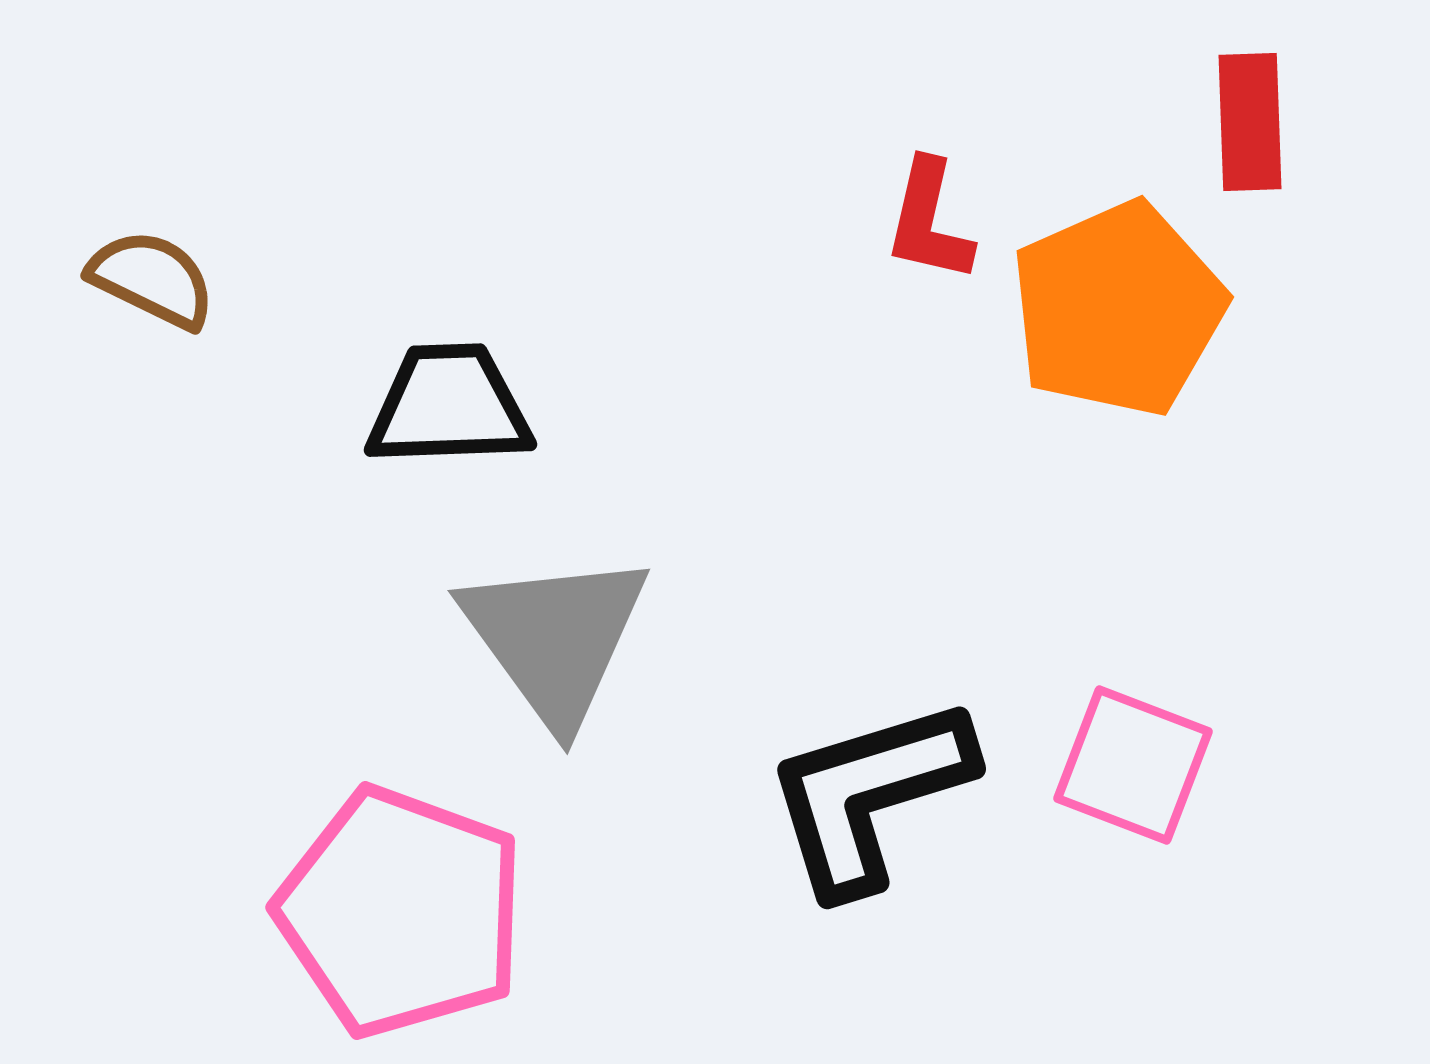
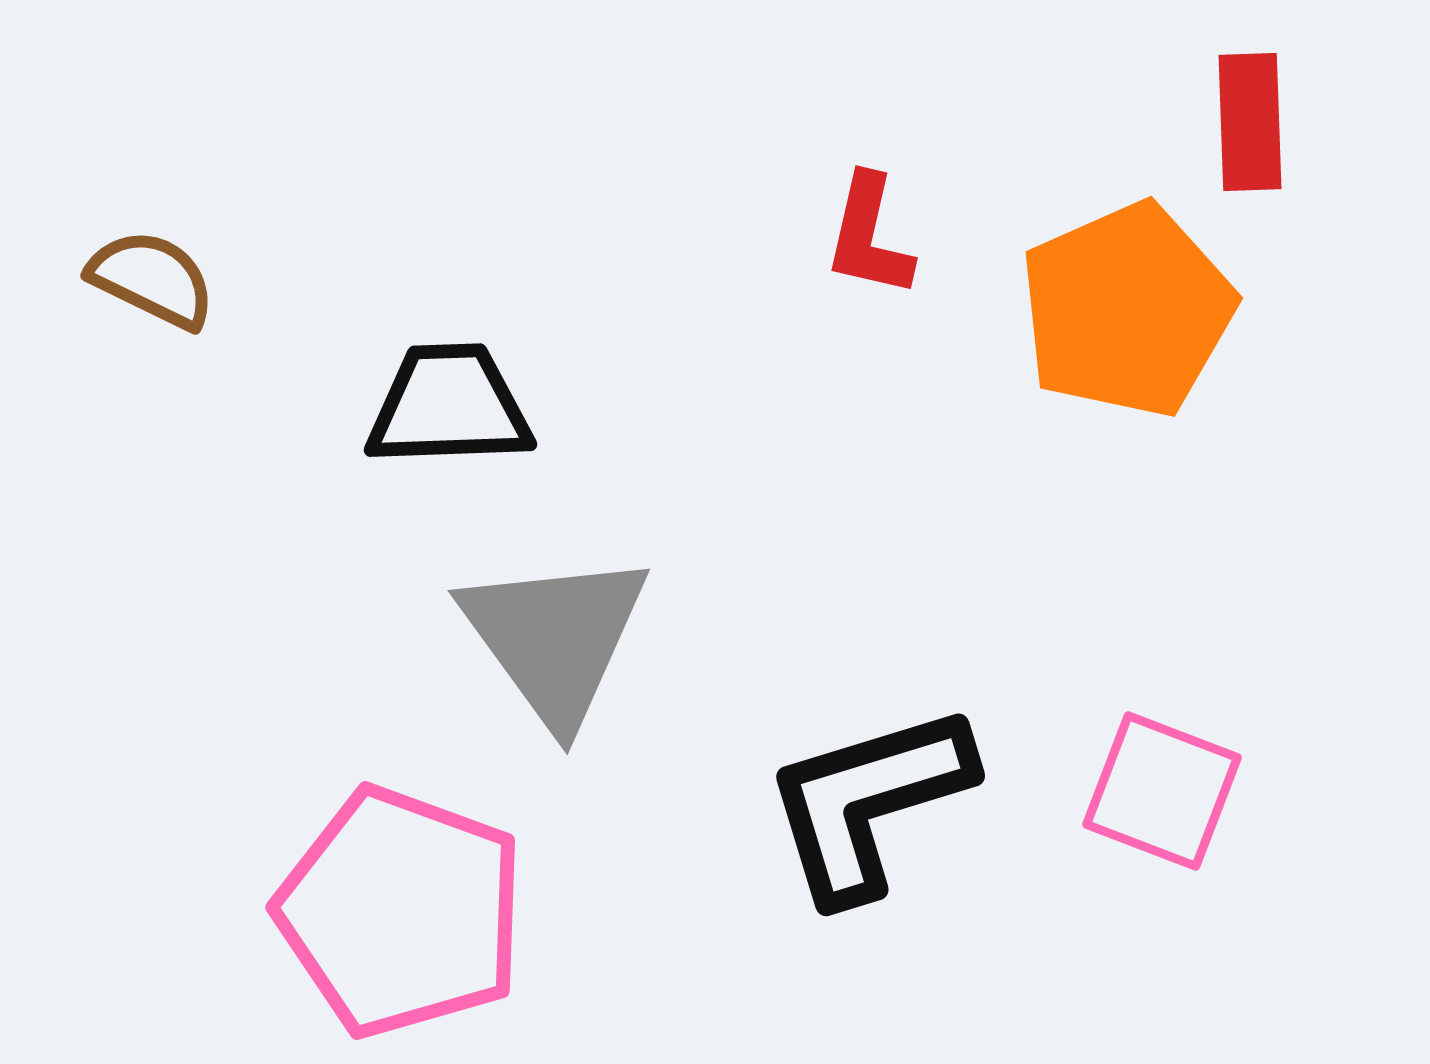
red L-shape: moved 60 px left, 15 px down
orange pentagon: moved 9 px right, 1 px down
pink square: moved 29 px right, 26 px down
black L-shape: moved 1 px left, 7 px down
